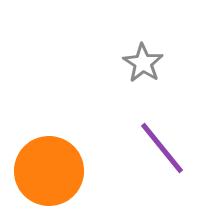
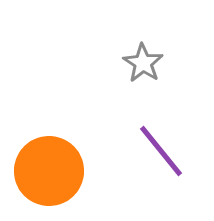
purple line: moved 1 px left, 3 px down
